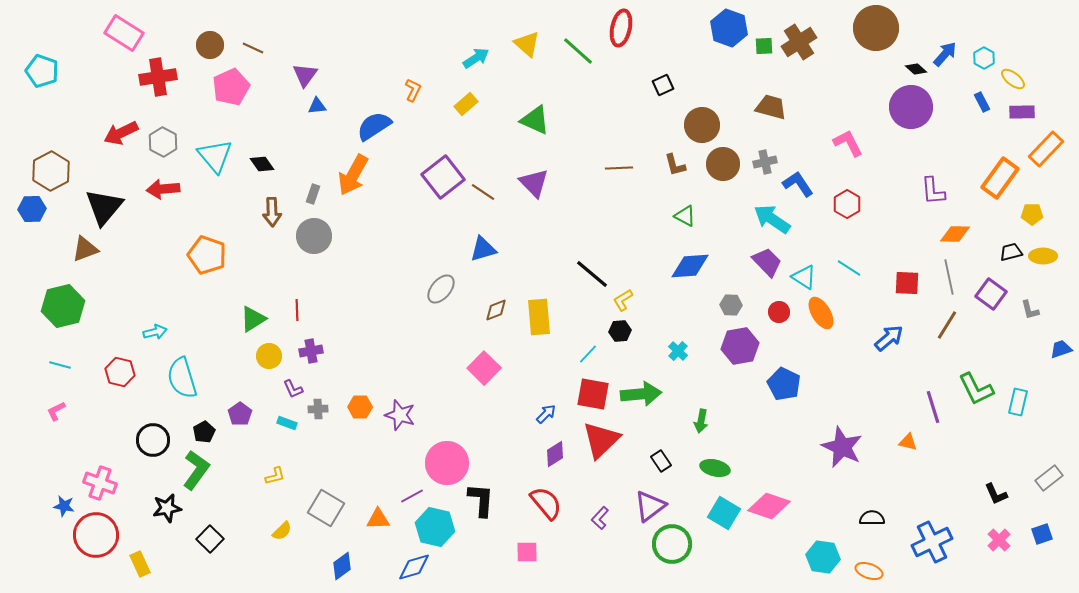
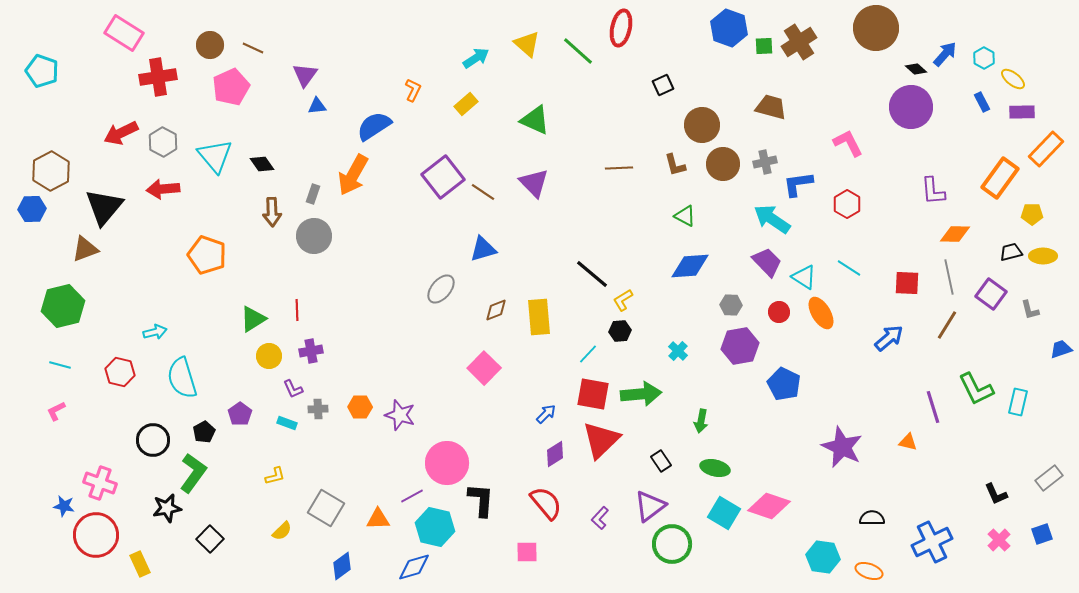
blue L-shape at (798, 184): rotated 64 degrees counterclockwise
green L-shape at (196, 470): moved 3 px left, 3 px down
